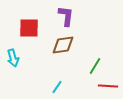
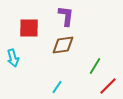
red line: rotated 48 degrees counterclockwise
